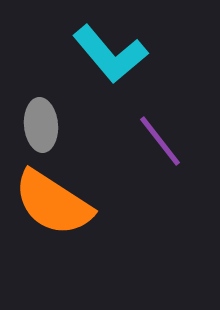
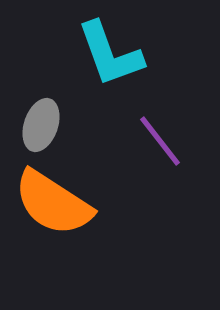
cyan L-shape: rotated 20 degrees clockwise
gray ellipse: rotated 24 degrees clockwise
